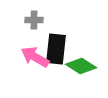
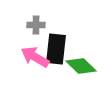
gray cross: moved 2 px right, 5 px down
green diamond: rotated 12 degrees clockwise
